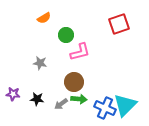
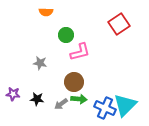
orange semicircle: moved 2 px right, 6 px up; rotated 32 degrees clockwise
red square: rotated 15 degrees counterclockwise
